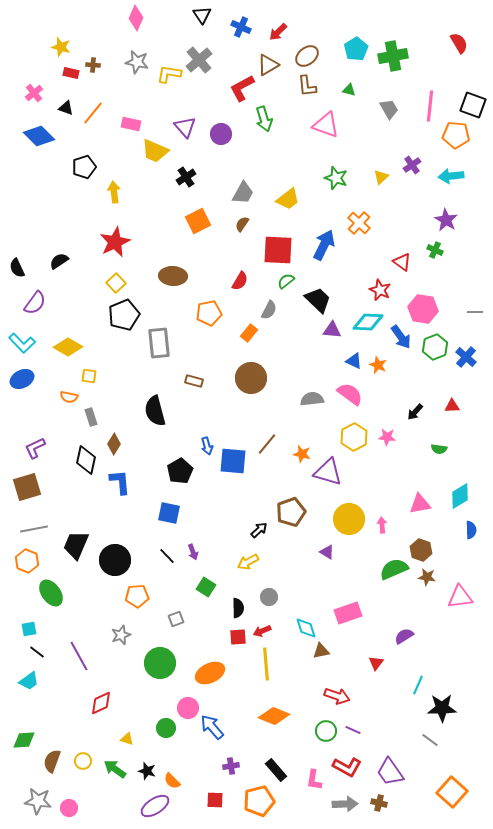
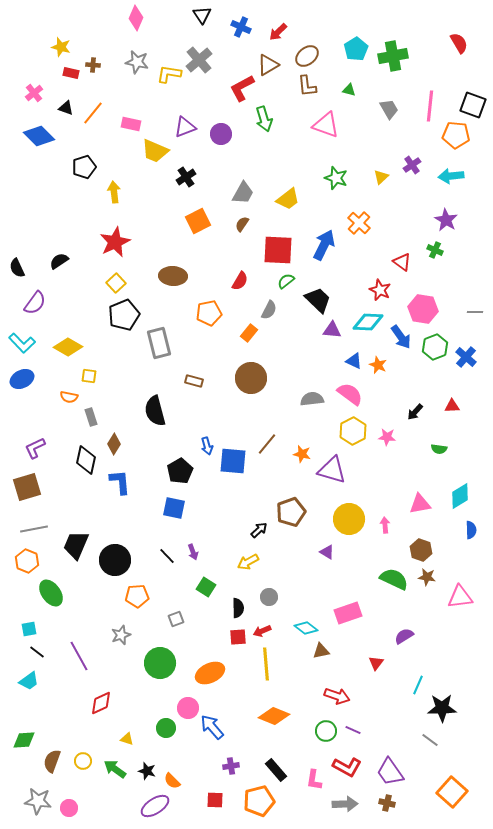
purple triangle at (185, 127): rotated 50 degrees clockwise
gray rectangle at (159, 343): rotated 8 degrees counterclockwise
yellow hexagon at (354, 437): moved 1 px left, 6 px up
purple triangle at (328, 472): moved 4 px right, 2 px up
blue square at (169, 513): moved 5 px right, 5 px up
pink arrow at (382, 525): moved 3 px right
green semicircle at (394, 569): moved 10 px down; rotated 48 degrees clockwise
cyan diamond at (306, 628): rotated 35 degrees counterclockwise
brown cross at (379, 803): moved 8 px right
